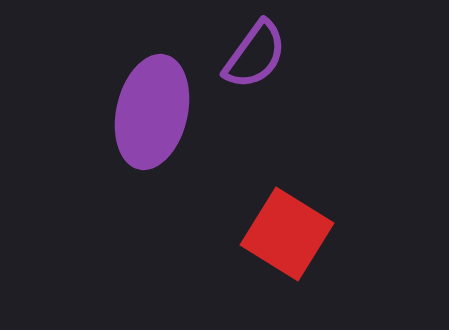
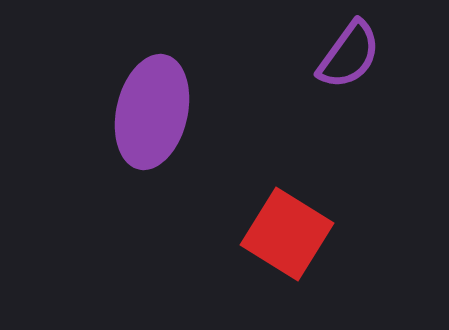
purple semicircle: moved 94 px right
